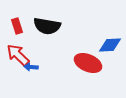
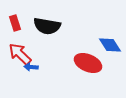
red rectangle: moved 2 px left, 3 px up
blue diamond: rotated 60 degrees clockwise
red arrow: moved 2 px right, 1 px up
